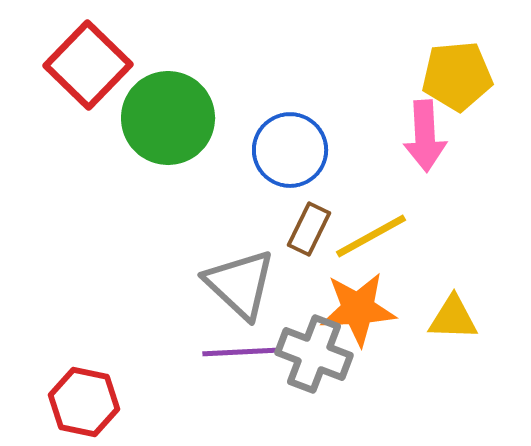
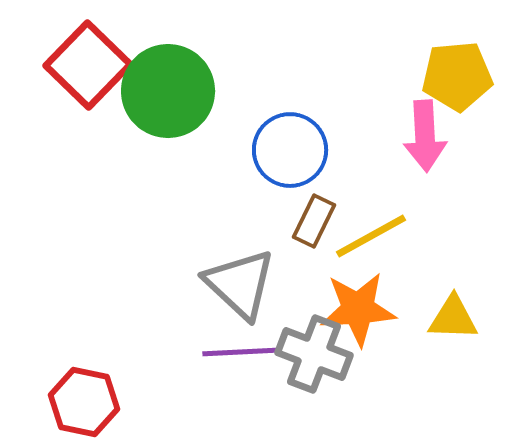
green circle: moved 27 px up
brown rectangle: moved 5 px right, 8 px up
